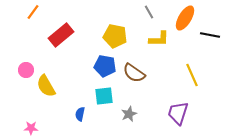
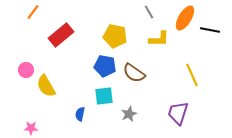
black line: moved 5 px up
